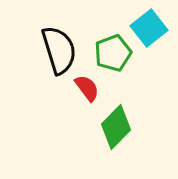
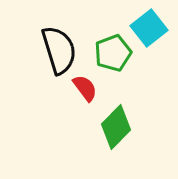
red semicircle: moved 2 px left
